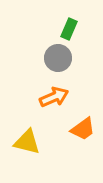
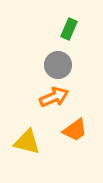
gray circle: moved 7 px down
orange trapezoid: moved 8 px left, 1 px down
